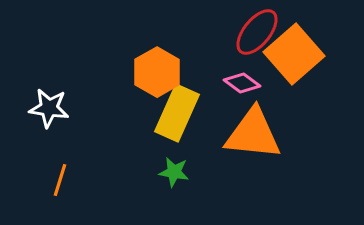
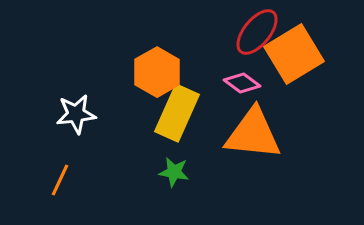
orange square: rotated 10 degrees clockwise
white star: moved 27 px right, 6 px down; rotated 15 degrees counterclockwise
orange line: rotated 8 degrees clockwise
